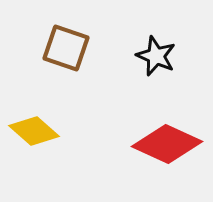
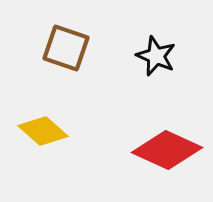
yellow diamond: moved 9 px right
red diamond: moved 6 px down
